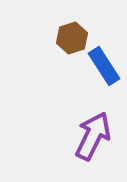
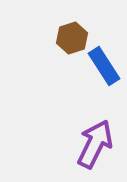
purple arrow: moved 2 px right, 8 px down
